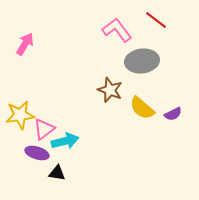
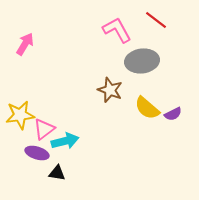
pink L-shape: rotated 8 degrees clockwise
yellow semicircle: moved 5 px right
